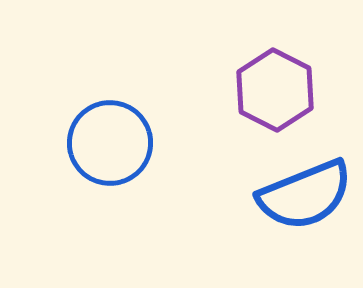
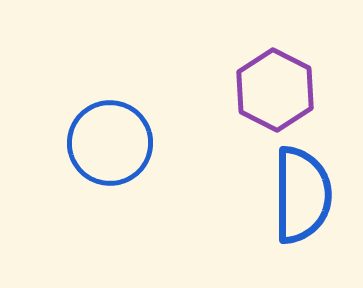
blue semicircle: moved 3 px left; rotated 68 degrees counterclockwise
